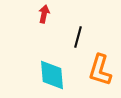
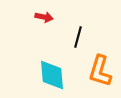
red arrow: moved 3 px down; rotated 90 degrees clockwise
orange L-shape: moved 1 px down
